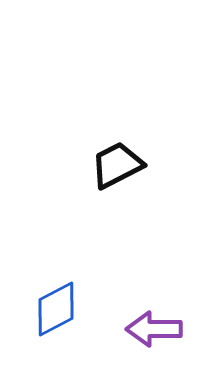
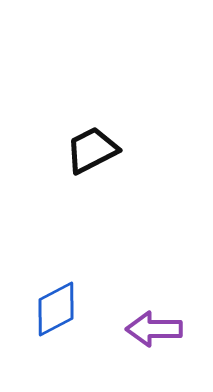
black trapezoid: moved 25 px left, 15 px up
